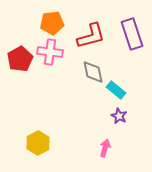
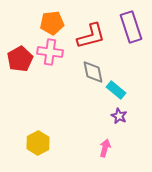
purple rectangle: moved 1 px left, 7 px up
